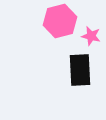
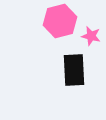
black rectangle: moved 6 px left
